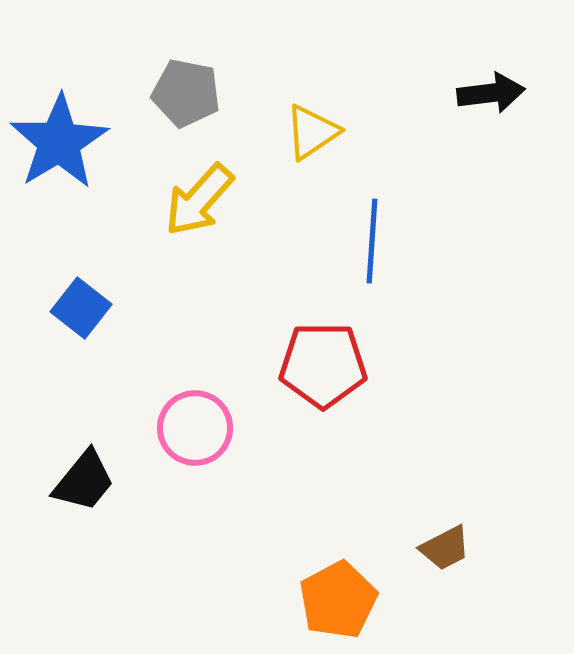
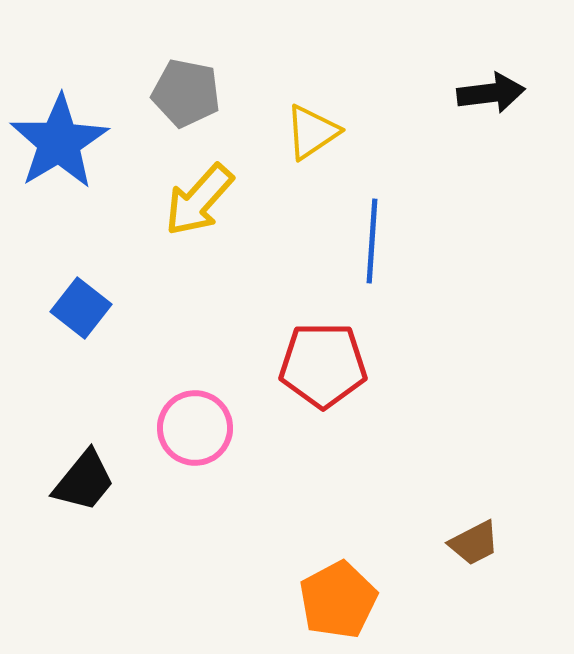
brown trapezoid: moved 29 px right, 5 px up
